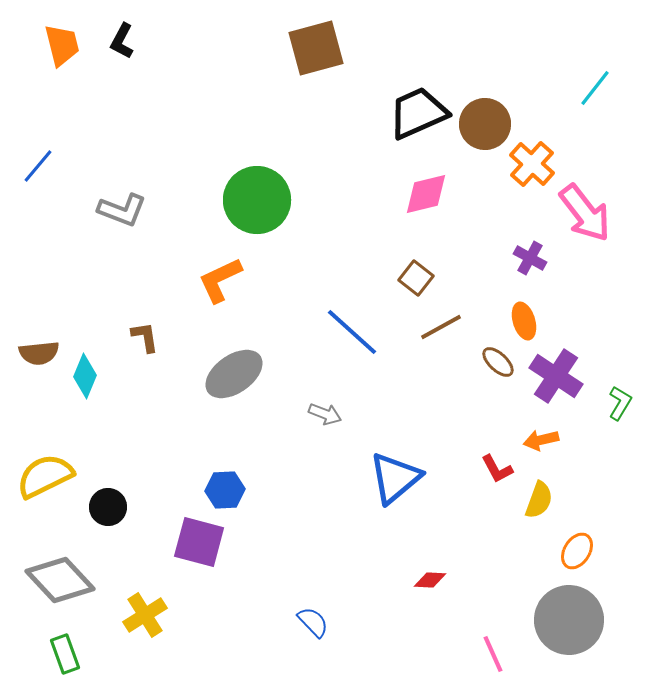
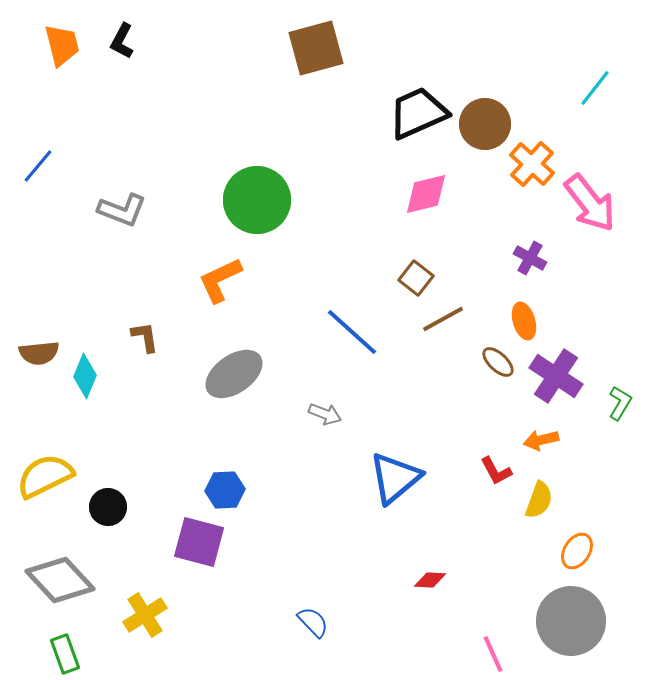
pink arrow at (585, 213): moved 5 px right, 10 px up
brown line at (441, 327): moved 2 px right, 8 px up
red L-shape at (497, 469): moved 1 px left, 2 px down
gray circle at (569, 620): moved 2 px right, 1 px down
